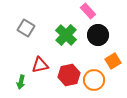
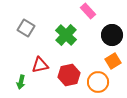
black circle: moved 14 px right
orange circle: moved 4 px right, 2 px down
